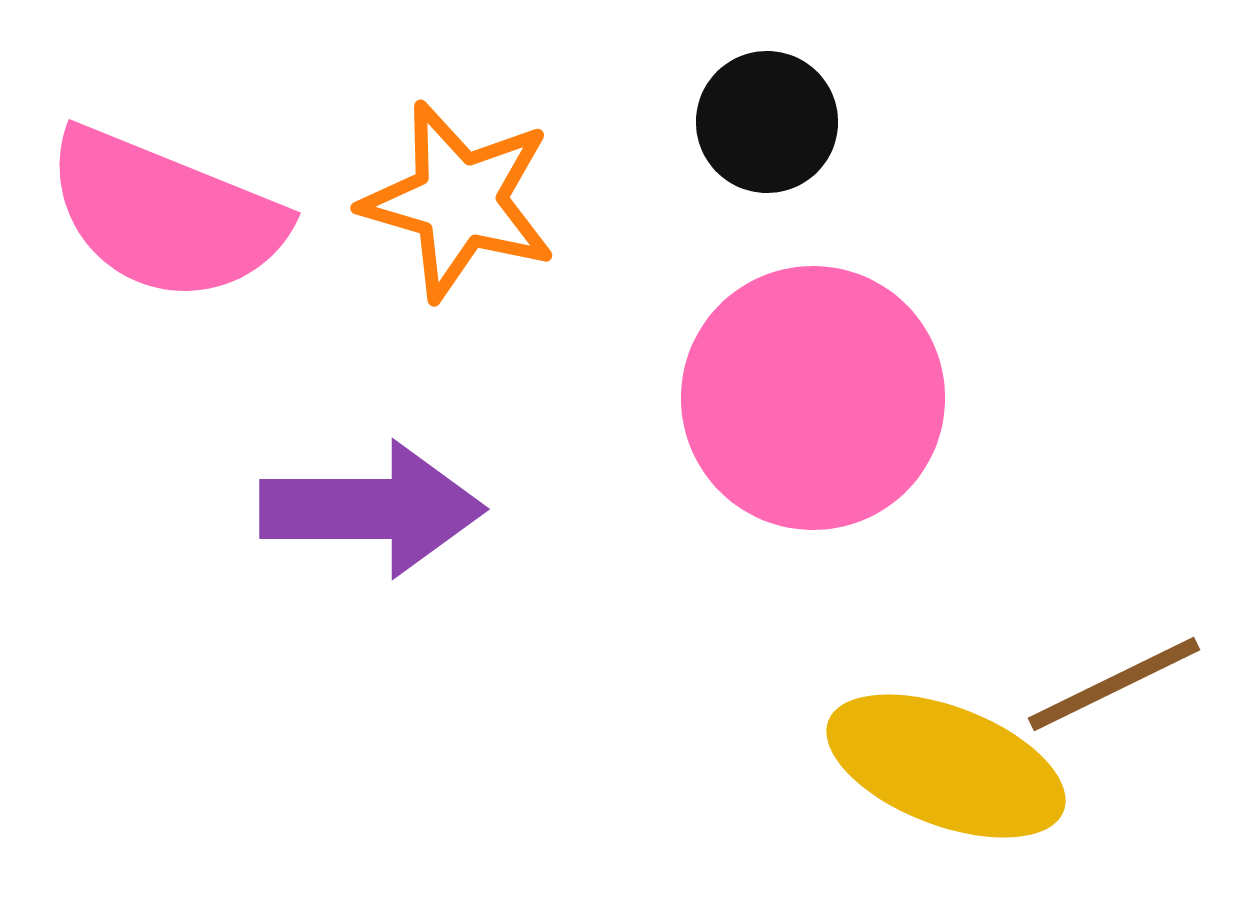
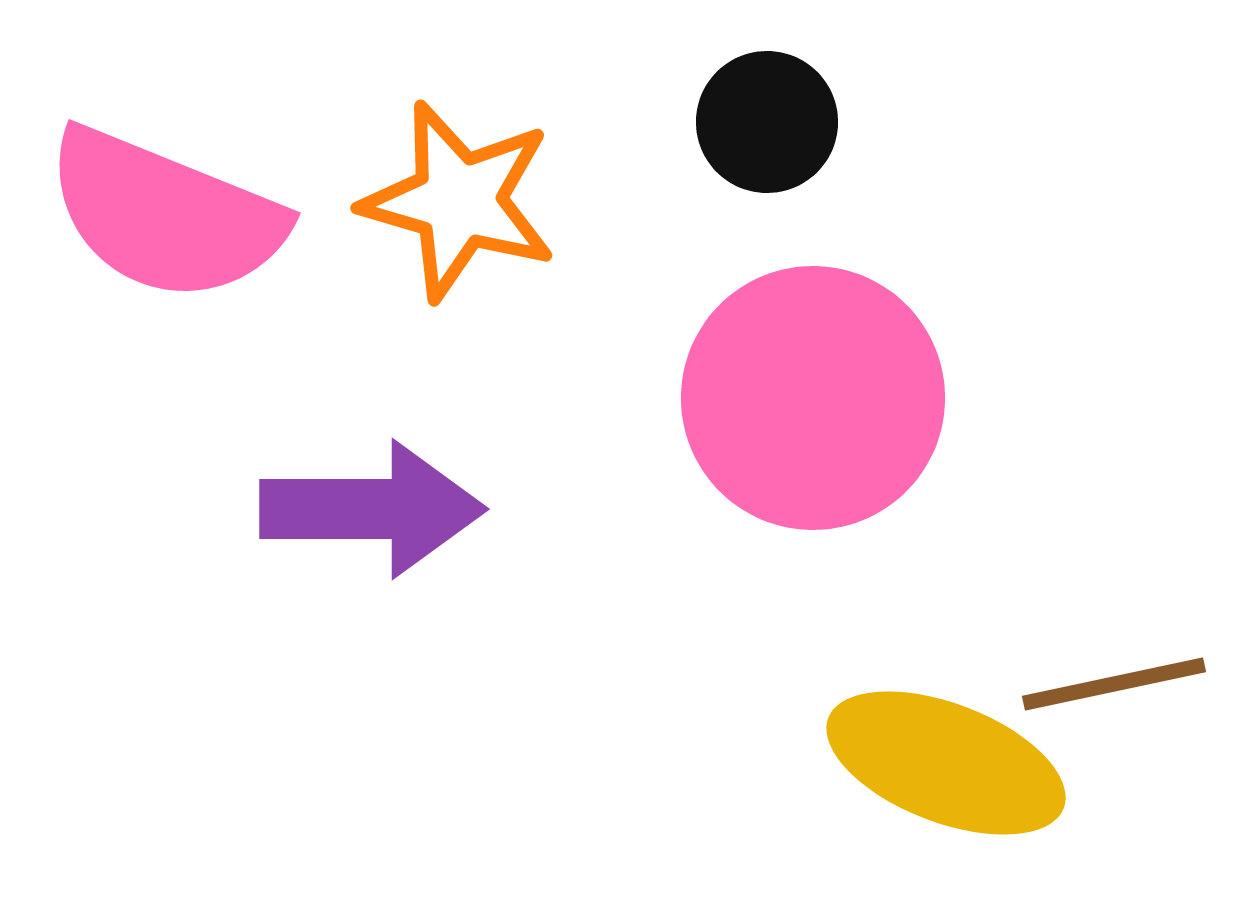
brown line: rotated 14 degrees clockwise
yellow ellipse: moved 3 px up
